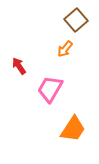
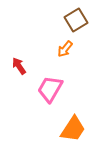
brown square: rotated 10 degrees clockwise
